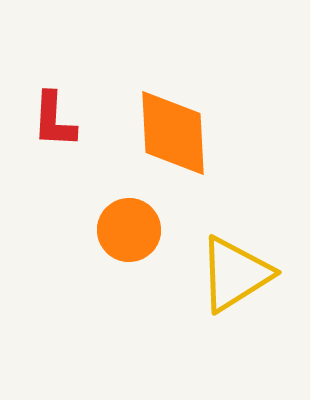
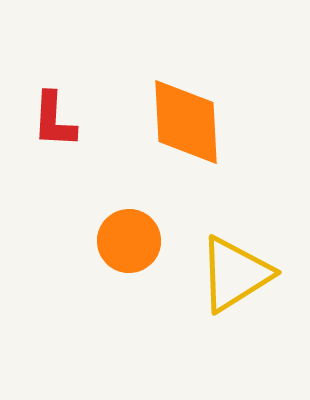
orange diamond: moved 13 px right, 11 px up
orange circle: moved 11 px down
